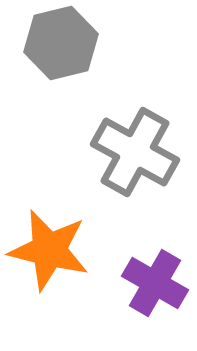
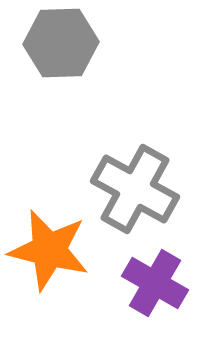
gray hexagon: rotated 12 degrees clockwise
gray cross: moved 37 px down
